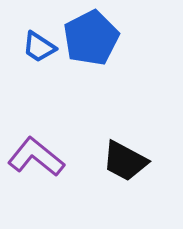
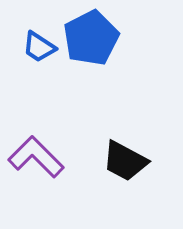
purple L-shape: rotated 6 degrees clockwise
